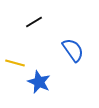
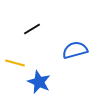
black line: moved 2 px left, 7 px down
blue semicircle: moved 2 px right; rotated 70 degrees counterclockwise
